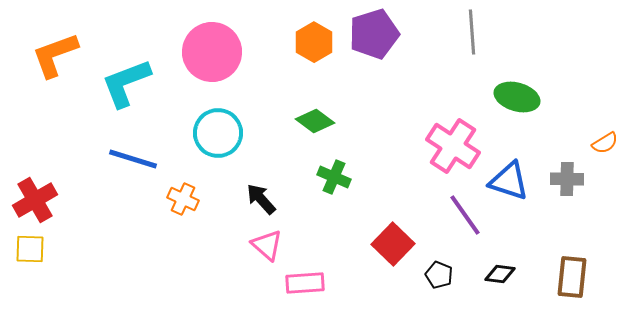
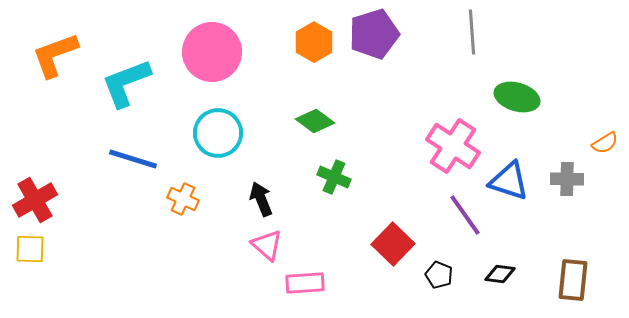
black arrow: rotated 20 degrees clockwise
brown rectangle: moved 1 px right, 3 px down
